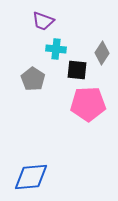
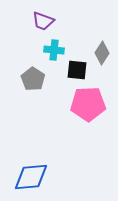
cyan cross: moved 2 px left, 1 px down
